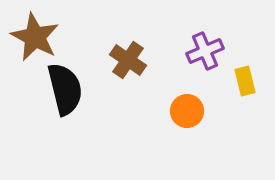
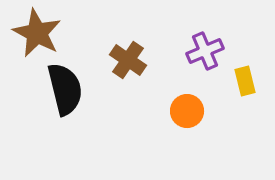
brown star: moved 2 px right, 4 px up
